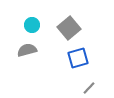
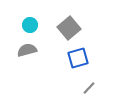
cyan circle: moved 2 px left
